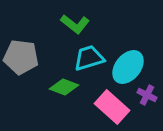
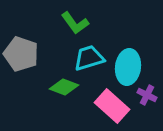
green L-shape: moved 1 px up; rotated 16 degrees clockwise
gray pentagon: moved 3 px up; rotated 12 degrees clockwise
cyan ellipse: rotated 32 degrees counterclockwise
pink rectangle: moved 1 px up
